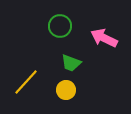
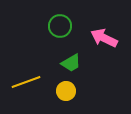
green trapezoid: rotated 50 degrees counterclockwise
yellow line: rotated 28 degrees clockwise
yellow circle: moved 1 px down
